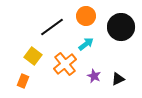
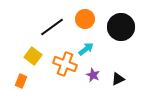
orange circle: moved 1 px left, 3 px down
cyan arrow: moved 5 px down
orange cross: rotated 30 degrees counterclockwise
purple star: moved 1 px left, 1 px up
orange rectangle: moved 2 px left
